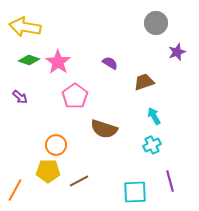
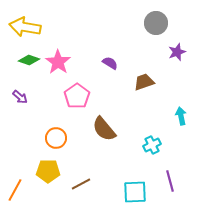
pink pentagon: moved 2 px right
cyan arrow: moved 27 px right; rotated 18 degrees clockwise
brown semicircle: rotated 32 degrees clockwise
orange circle: moved 7 px up
brown line: moved 2 px right, 3 px down
